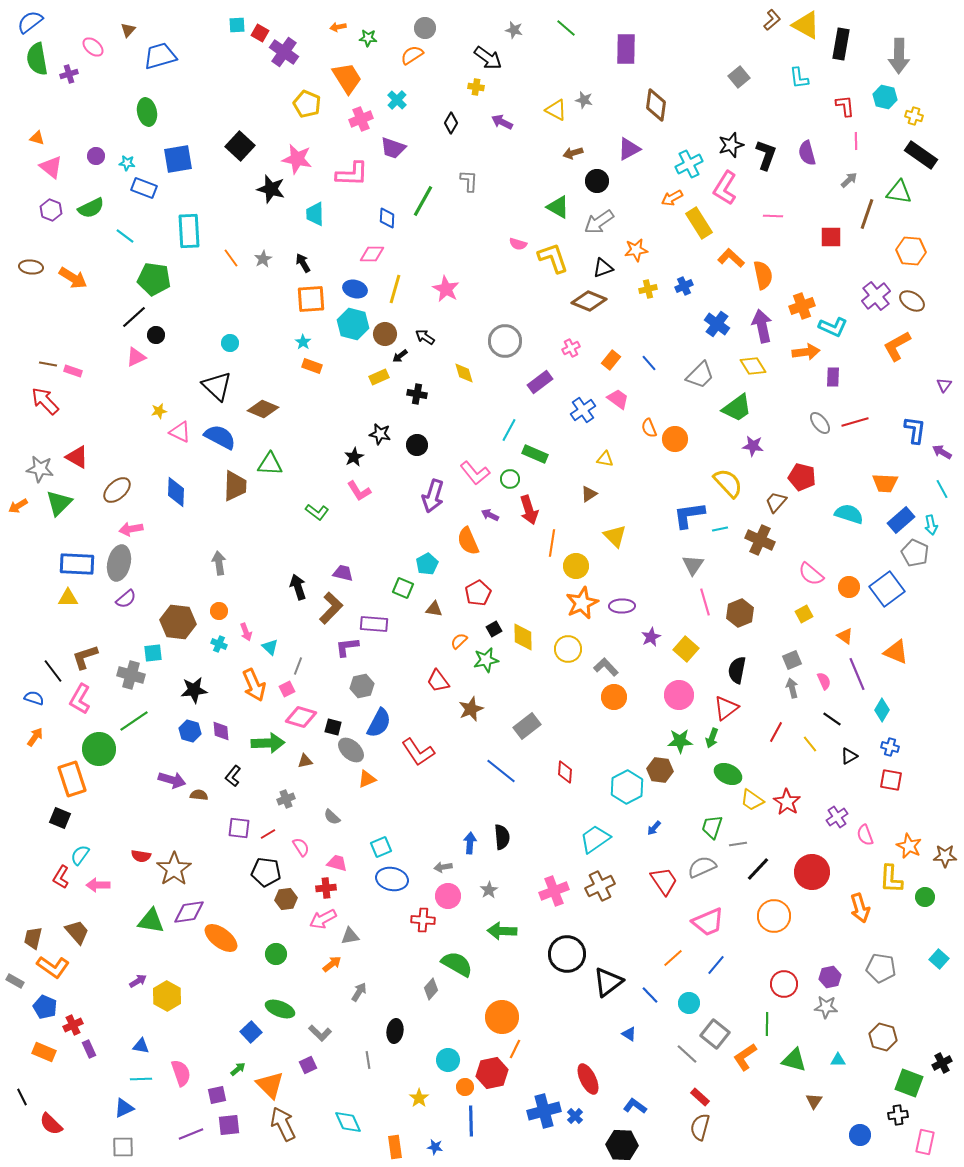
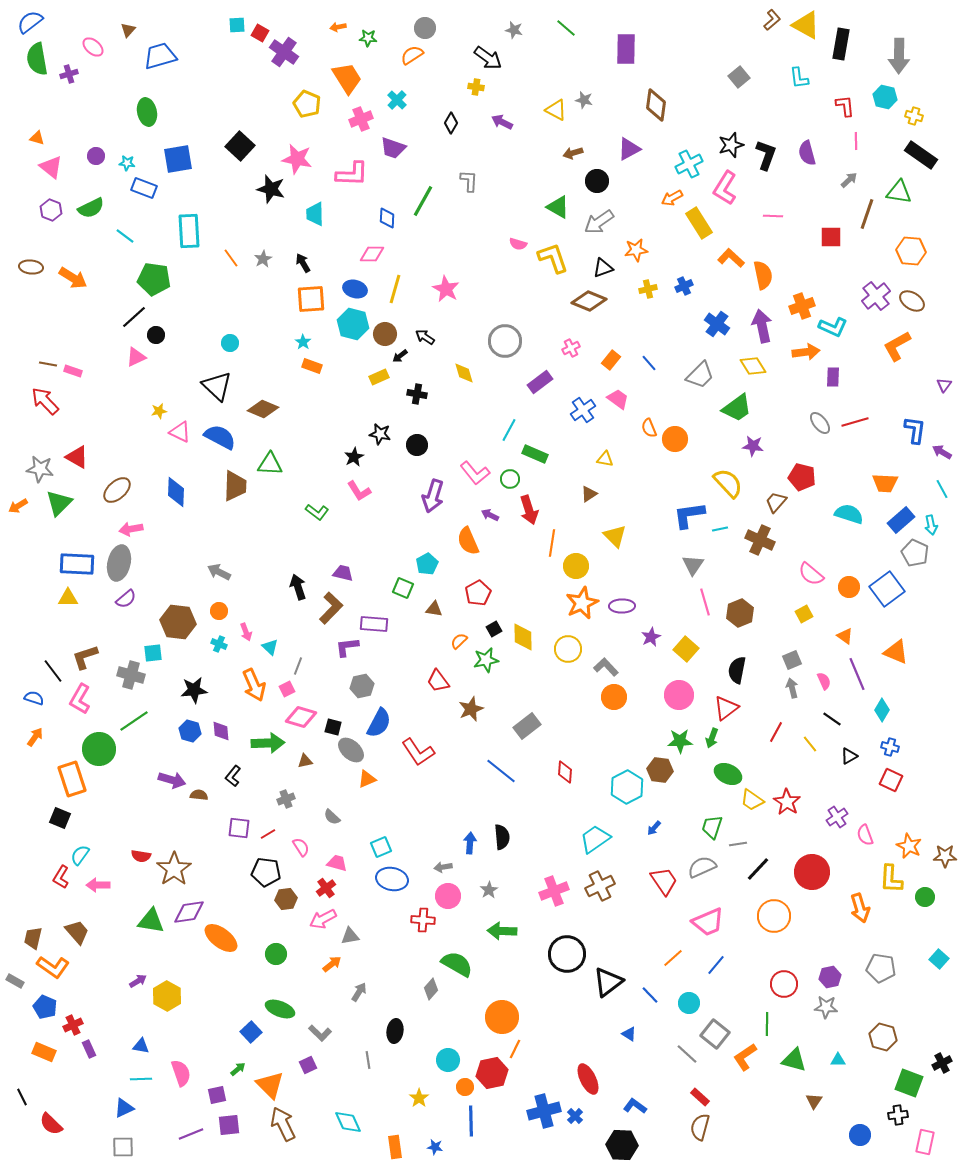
gray arrow at (219, 563): moved 9 px down; rotated 55 degrees counterclockwise
red square at (891, 780): rotated 15 degrees clockwise
red cross at (326, 888): rotated 30 degrees counterclockwise
